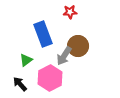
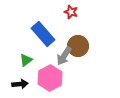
red star: moved 1 px right; rotated 24 degrees clockwise
blue rectangle: rotated 20 degrees counterclockwise
black arrow: rotated 126 degrees clockwise
